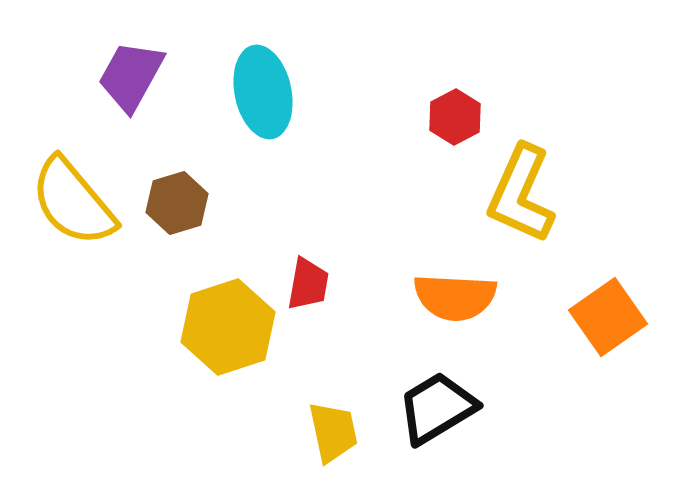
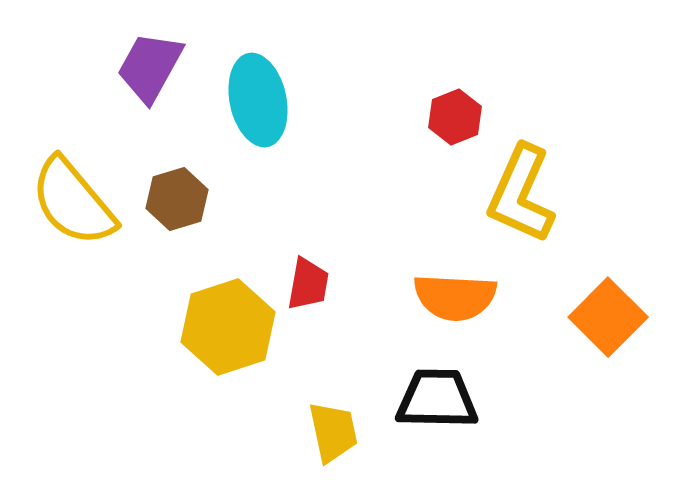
purple trapezoid: moved 19 px right, 9 px up
cyan ellipse: moved 5 px left, 8 px down
red hexagon: rotated 6 degrees clockwise
brown hexagon: moved 4 px up
orange square: rotated 10 degrees counterclockwise
black trapezoid: moved 9 px up; rotated 32 degrees clockwise
